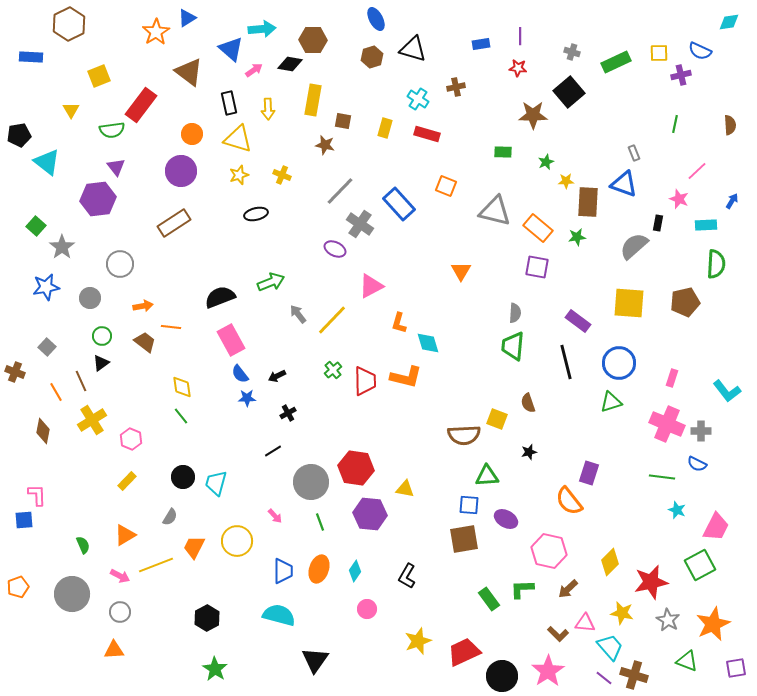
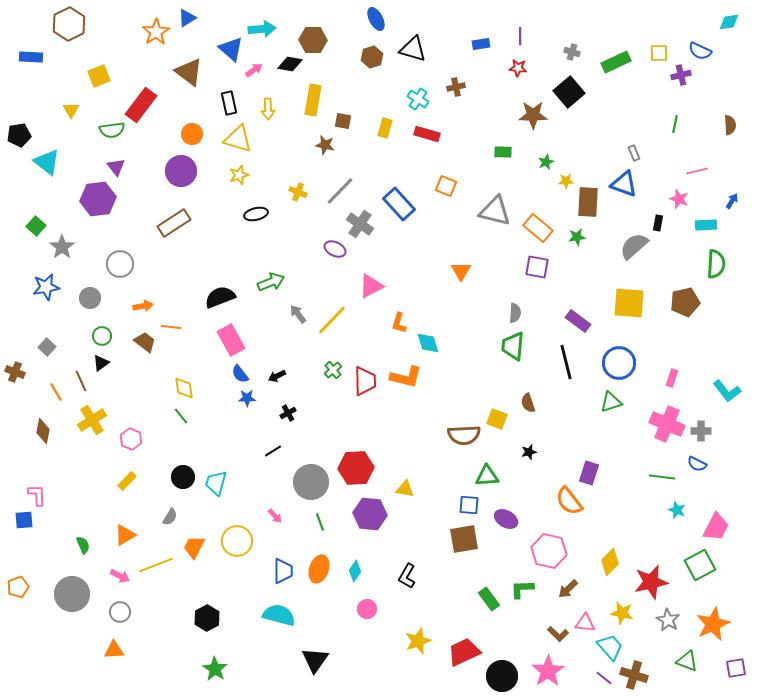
pink line at (697, 171): rotated 30 degrees clockwise
yellow cross at (282, 175): moved 16 px right, 17 px down
yellow diamond at (182, 387): moved 2 px right, 1 px down
red hexagon at (356, 468): rotated 12 degrees counterclockwise
